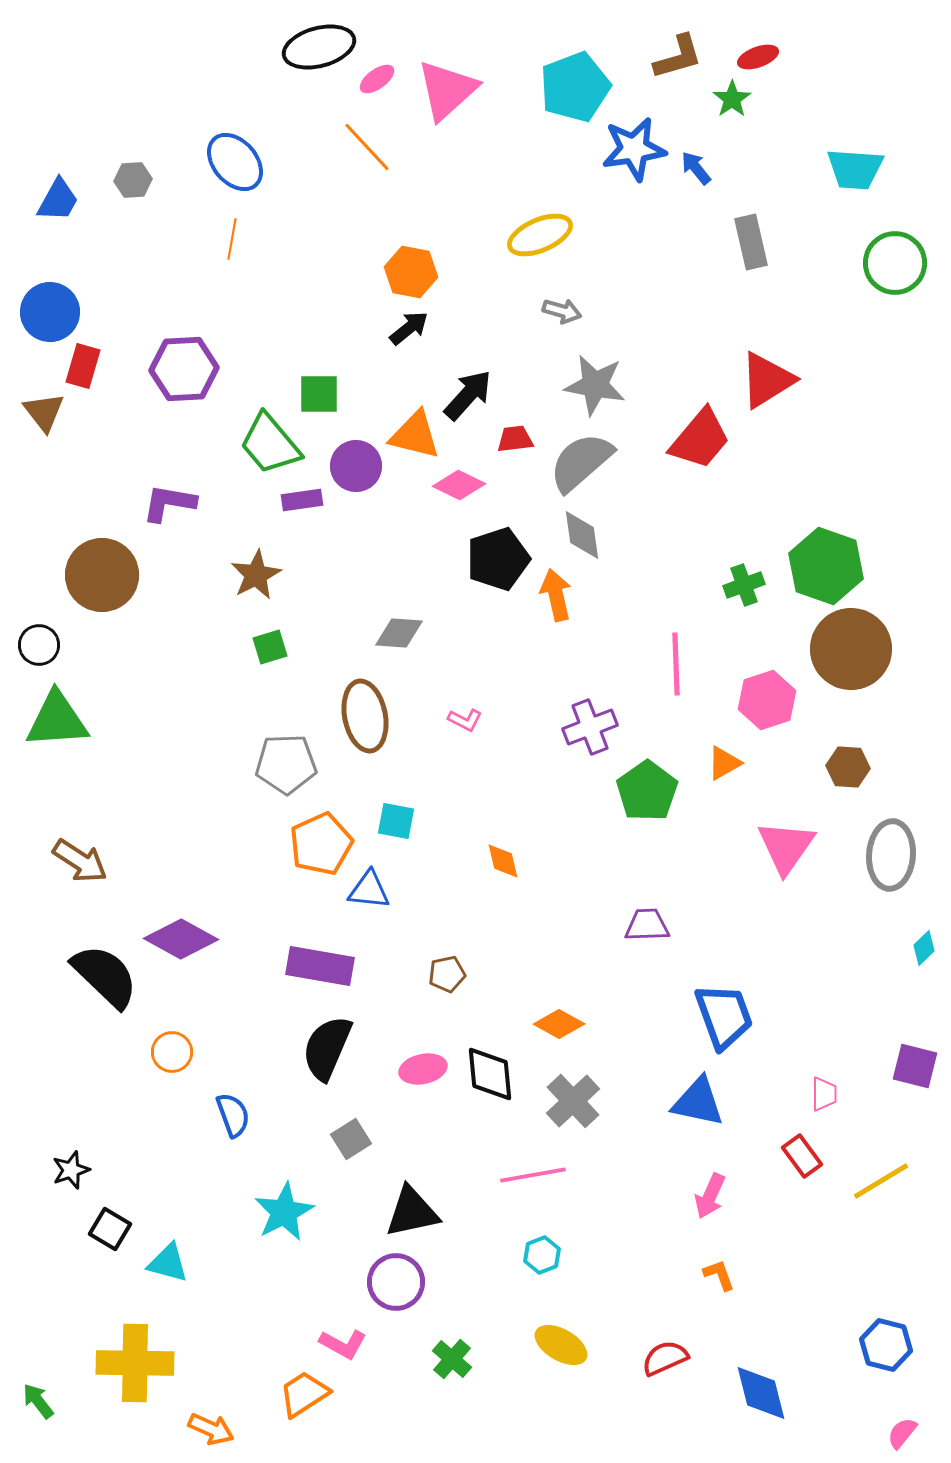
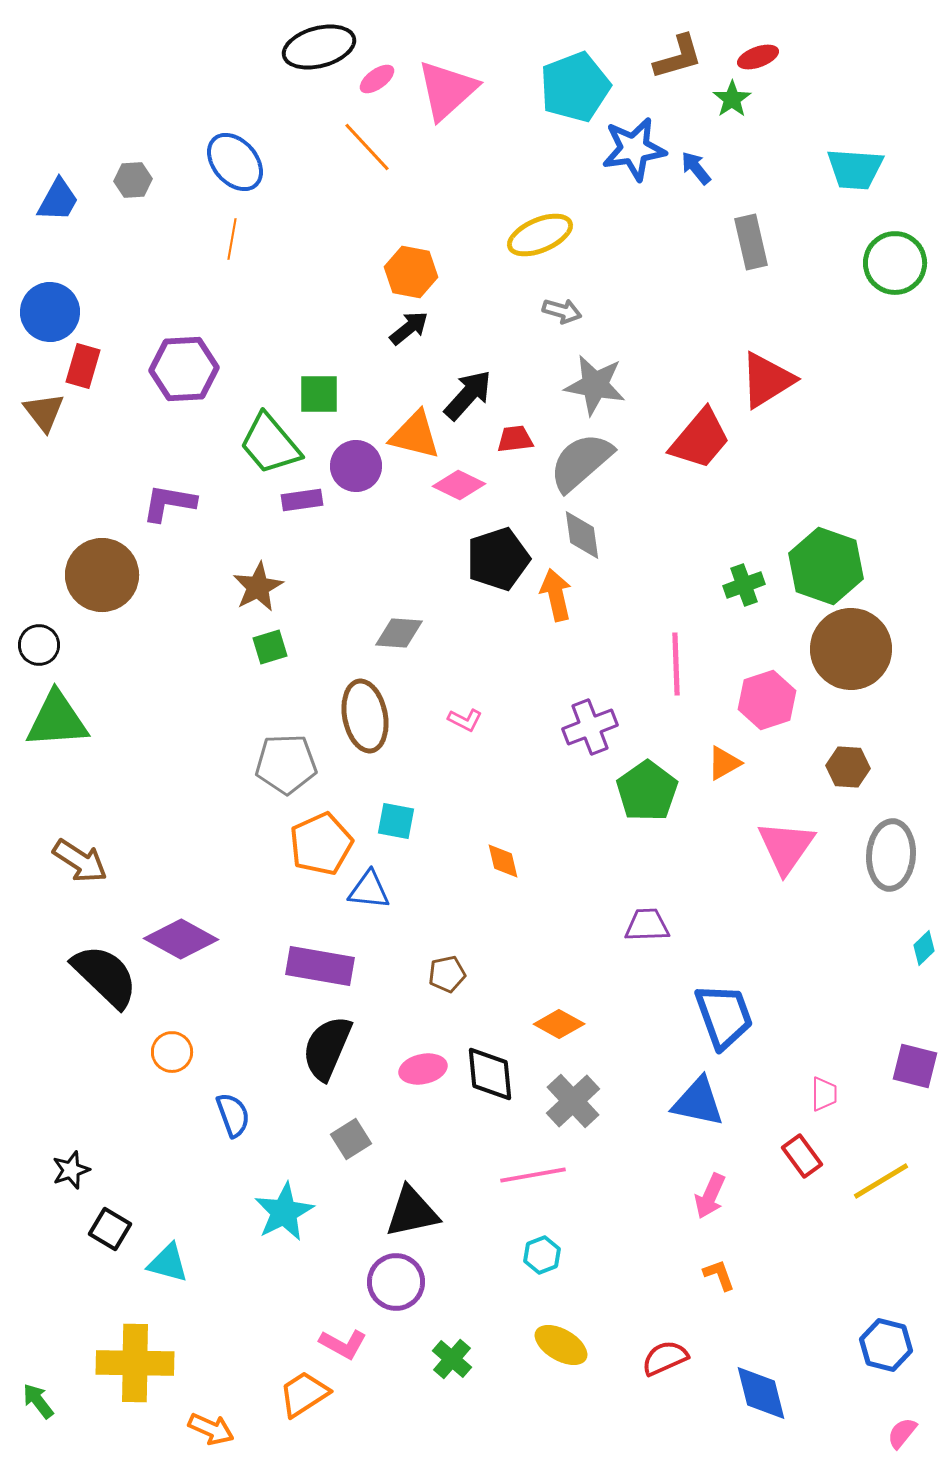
brown star at (256, 575): moved 2 px right, 12 px down
